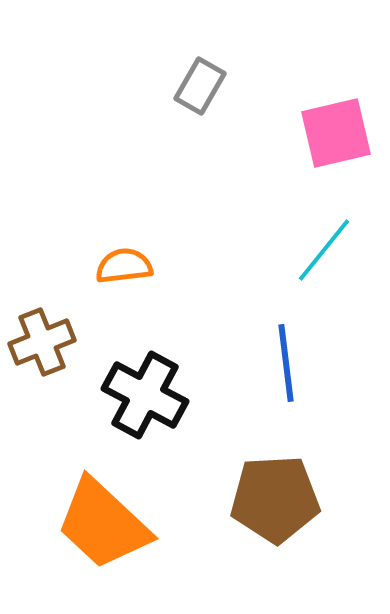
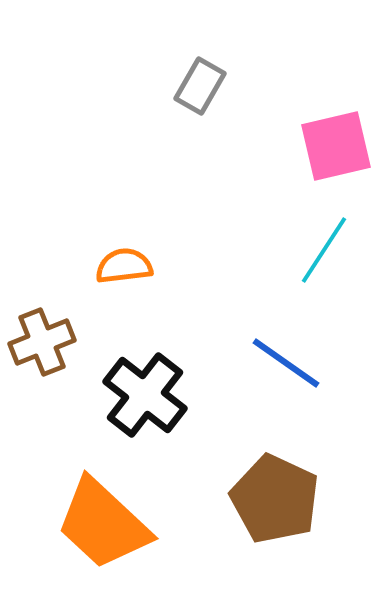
pink square: moved 13 px down
cyan line: rotated 6 degrees counterclockwise
blue line: rotated 48 degrees counterclockwise
black cross: rotated 10 degrees clockwise
brown pentagon: rotated 28 degrees clockwise
